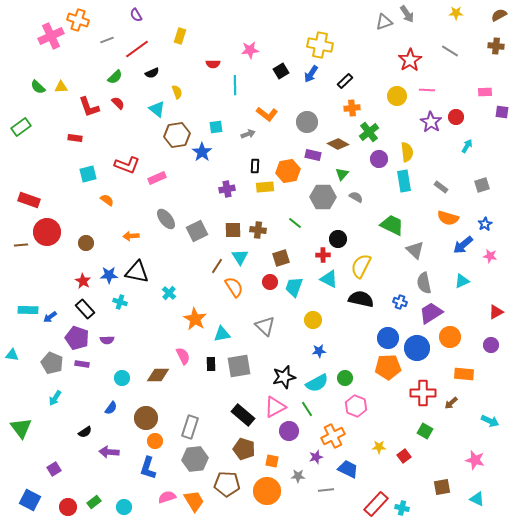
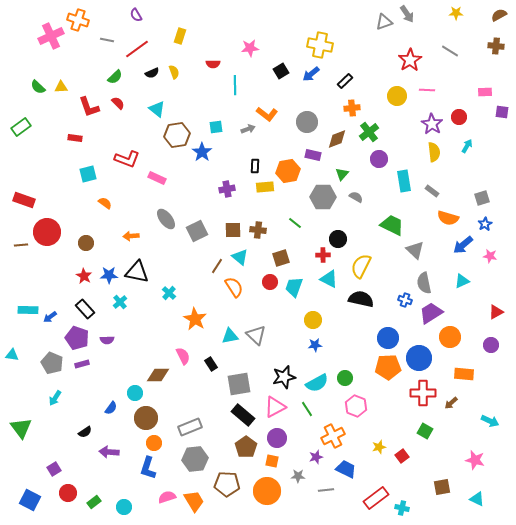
gray line at (107, 40): rotated 32 degrees clockwise
pink star at (250, 50): moved 2 px up
blue arrow at (311, 74): rotated 18 degrees clockwise
yellow semicircle at (177, 92): moved 3 px left, 20 px up
red circle at (456, 117): moved 3 px right
purple star at (431, 122): moved 1 px right, 2 px down
gray arrow at (248, 134): moved 5 px up
brown diamond at (338, 144): moved 1 px left, 5 px up; rotated 50 degrees counterclockwise
yellow semicircle at (407, 152): moved 27 px right
red L-shape at (127, 165): moved 6 px up
pink rectangle at (157, 178): rotated 48 degrees clockwise
gray square at (482, 185): moved 13 px down
gray rectangle at (441, 187): moved 9 px left, 4 px down
red rectangle at (29, 200): moved 5 px left
orange semicircle at (107, 200): moved 2 px left, 3 px down
cyan triangle at (240, 257): rotated 18 degrees counterclockwise
red star at (83, 281): moved 1 px right, 5 px up
cyan cross at (120, 302): rotated 32 degrees clockwise
blue cross at (400, 302): moved 5 px right, 2 px up
gray triangle at (265, 326): moved 9 px left, 9 px down
cyan triangle at (222, 334): moved 8 px right, 2 px down
blue circle at (417, 348): moved 2 px right, 10 px down
blue star at (319, 351): moved 4 px left, 6 px up
purple rectangle at (82, 364): rotated 24 degrees counterclockwise
black rectangle at (211, 364): rotated 32 degrees counterclockwise
gray square at (239, 366): moved 18 px down
cyan circle at (122, 378): moved 13 px right, 15 px down
gray rectangle at (190, 427): rotated 50 degrees clockwise
purple circle at (289, 431): moved 12 px left, 7 px down
orange circle at (155, 441): moved 1 px left, 2 px down
yellow star at (379, 447): rotated 16 degrees counterclockwise
brown pentagon at (244, 449): moved 2 px right, 2 px up; rotated 20 degrees clockwise
red square at (404, 456): moved 2 px left
blue trapezoid at (348, 469): moved 2 px left
red rectangle at (376, 504): moved 6 px up; rotated 10 degrees clockwise
red circle at (68, 507): moved 14 px up
